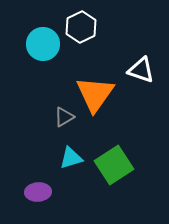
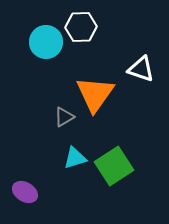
white hexagon: rotated 24 degrees clockwise
cyan circle: moved 3 px right, 2 px up
white triangle: moved 1 px up
cyan triangle: moved 4 px right
green square: moved 1 px down
purple ellipse: moved 13 px left; rotated 35 degrees clockwise
